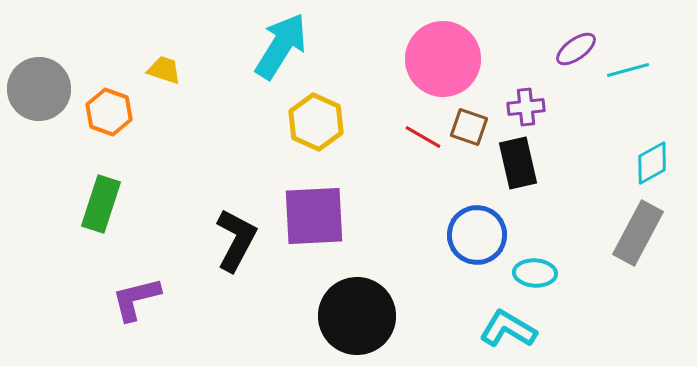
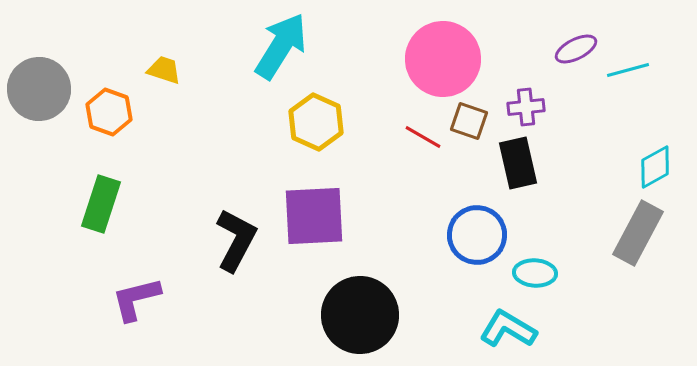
purple ellipse: rotated 9 degrees clockwise
brown square: moved 6 px up
cyan diamond: moved 3 px right, 4 px down
black circle: moved 3 px right, 1 px up
